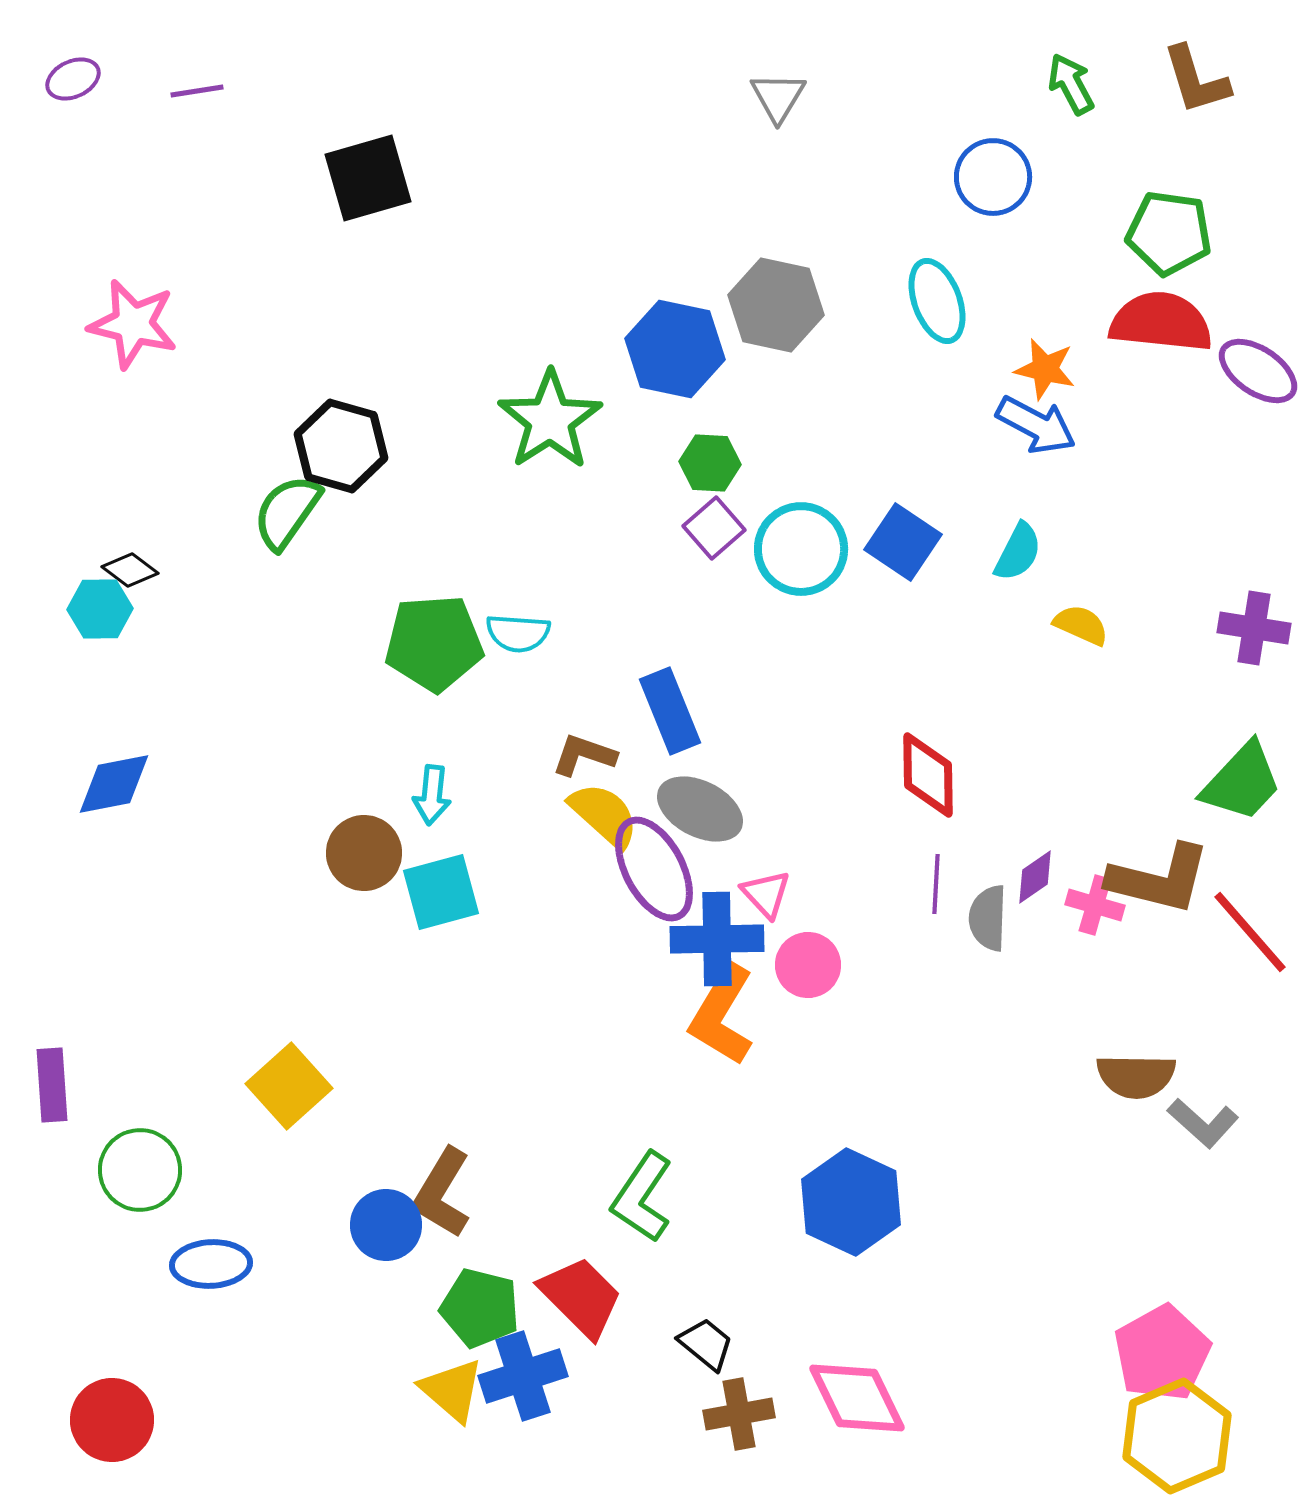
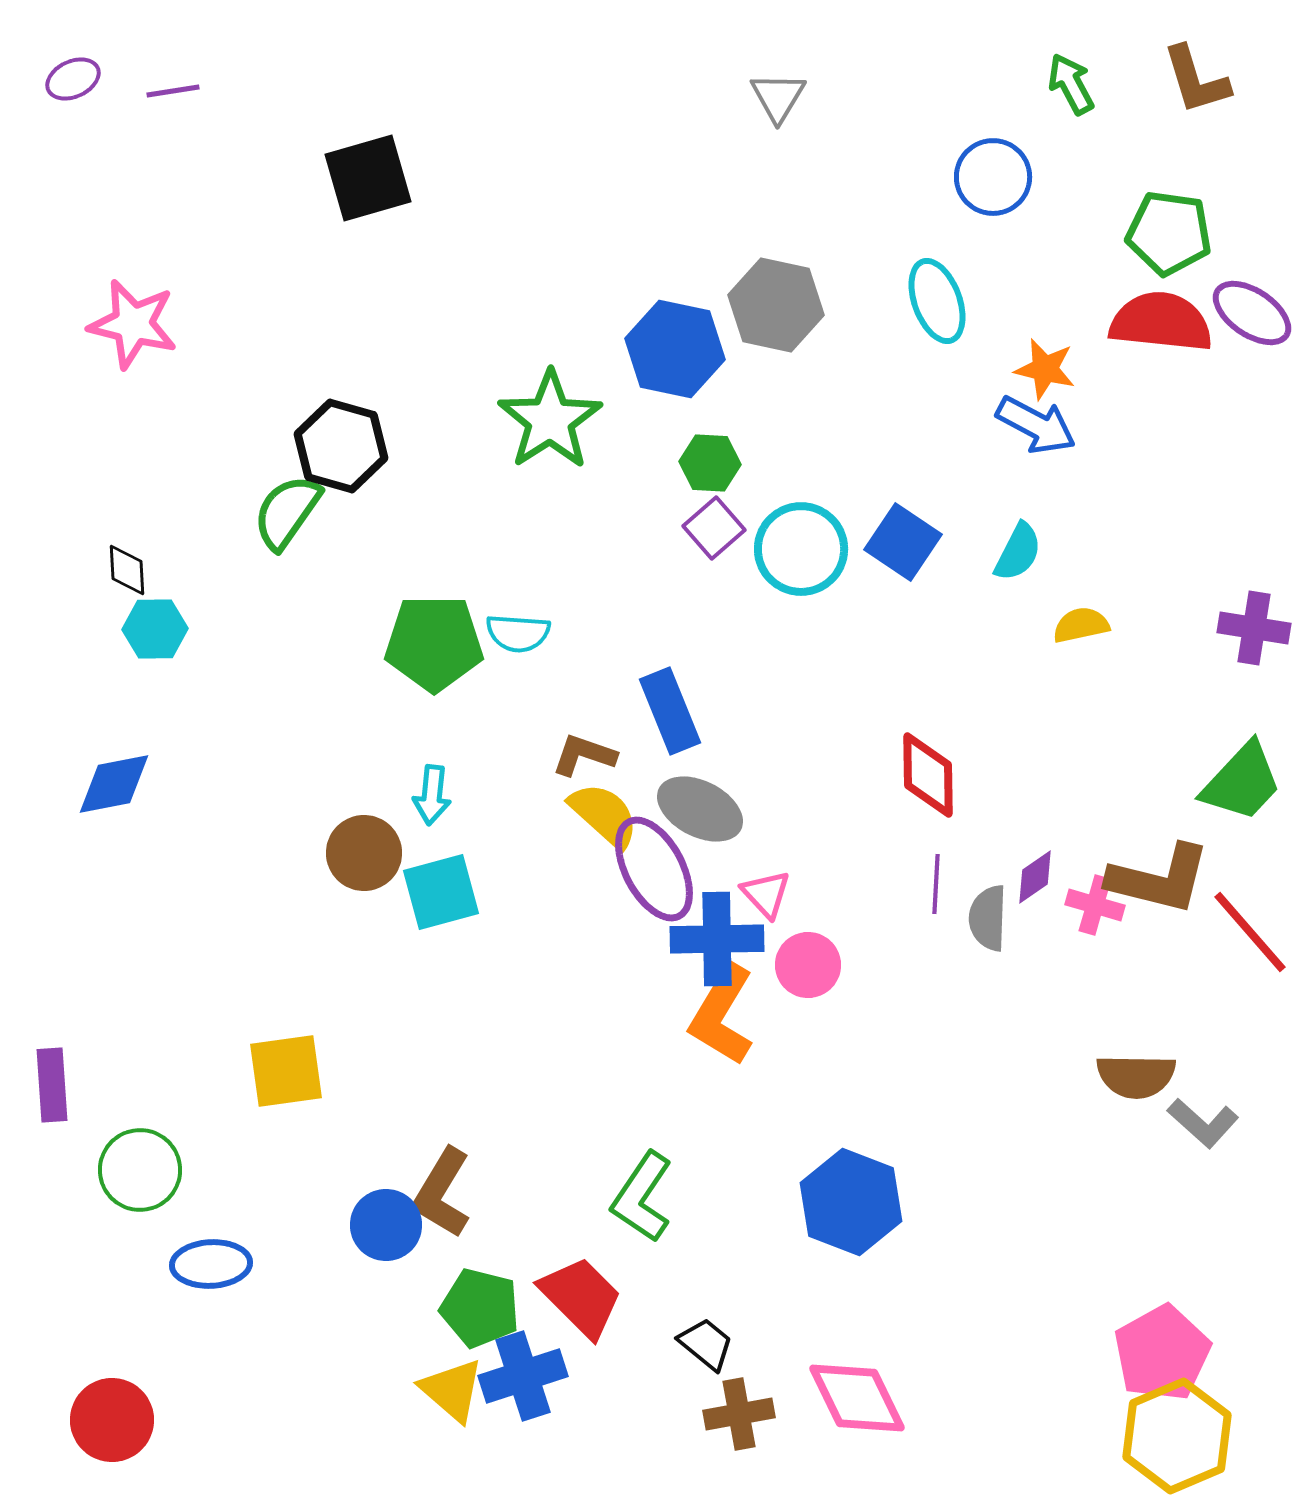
purple line at (197, 91): moved 24 px left
purple ellipse at (1258, 371): moved 6 px left, 58 px up
black diamond at (130, 570): moved 3 px left; rotated 50 degrees clockwise
cyan hexagon at (100, 609): moved 55 px right, 20 px down
yellow semicircle at (1081, 625): rotated 36 degrees counterclockwise
green pentagon at (434, 643): rotated 4 degrees clockwise
yellow square at (289, 1086): moved 3 px left, 15 px up; rotated 34 degrees clockwise
blue hexagon at (851, 1202): rotated 4 degrees counterclockwise
